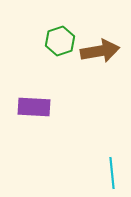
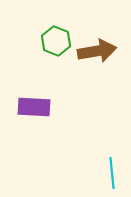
green hexagon: moved 4 px left; rotated 20 degrees counterclockwise
brown arrow: moved 3 px left
